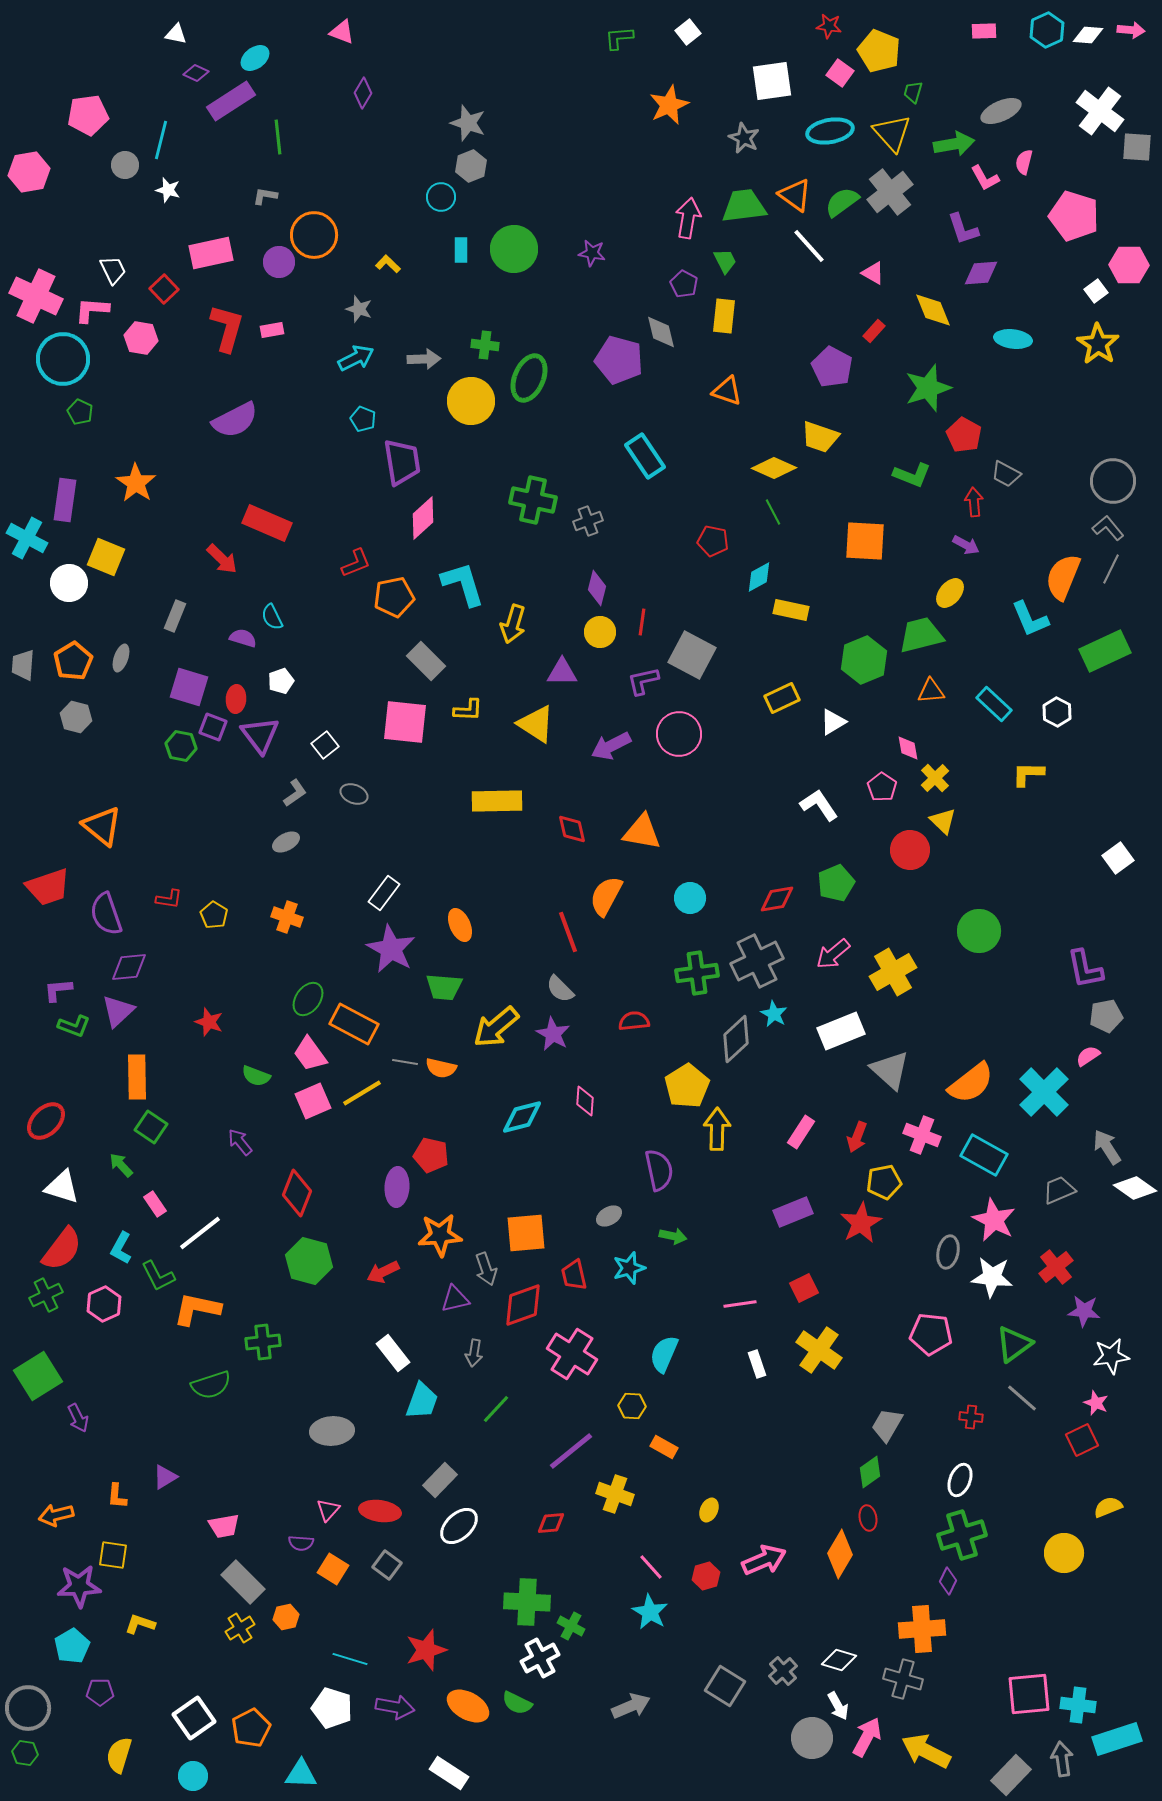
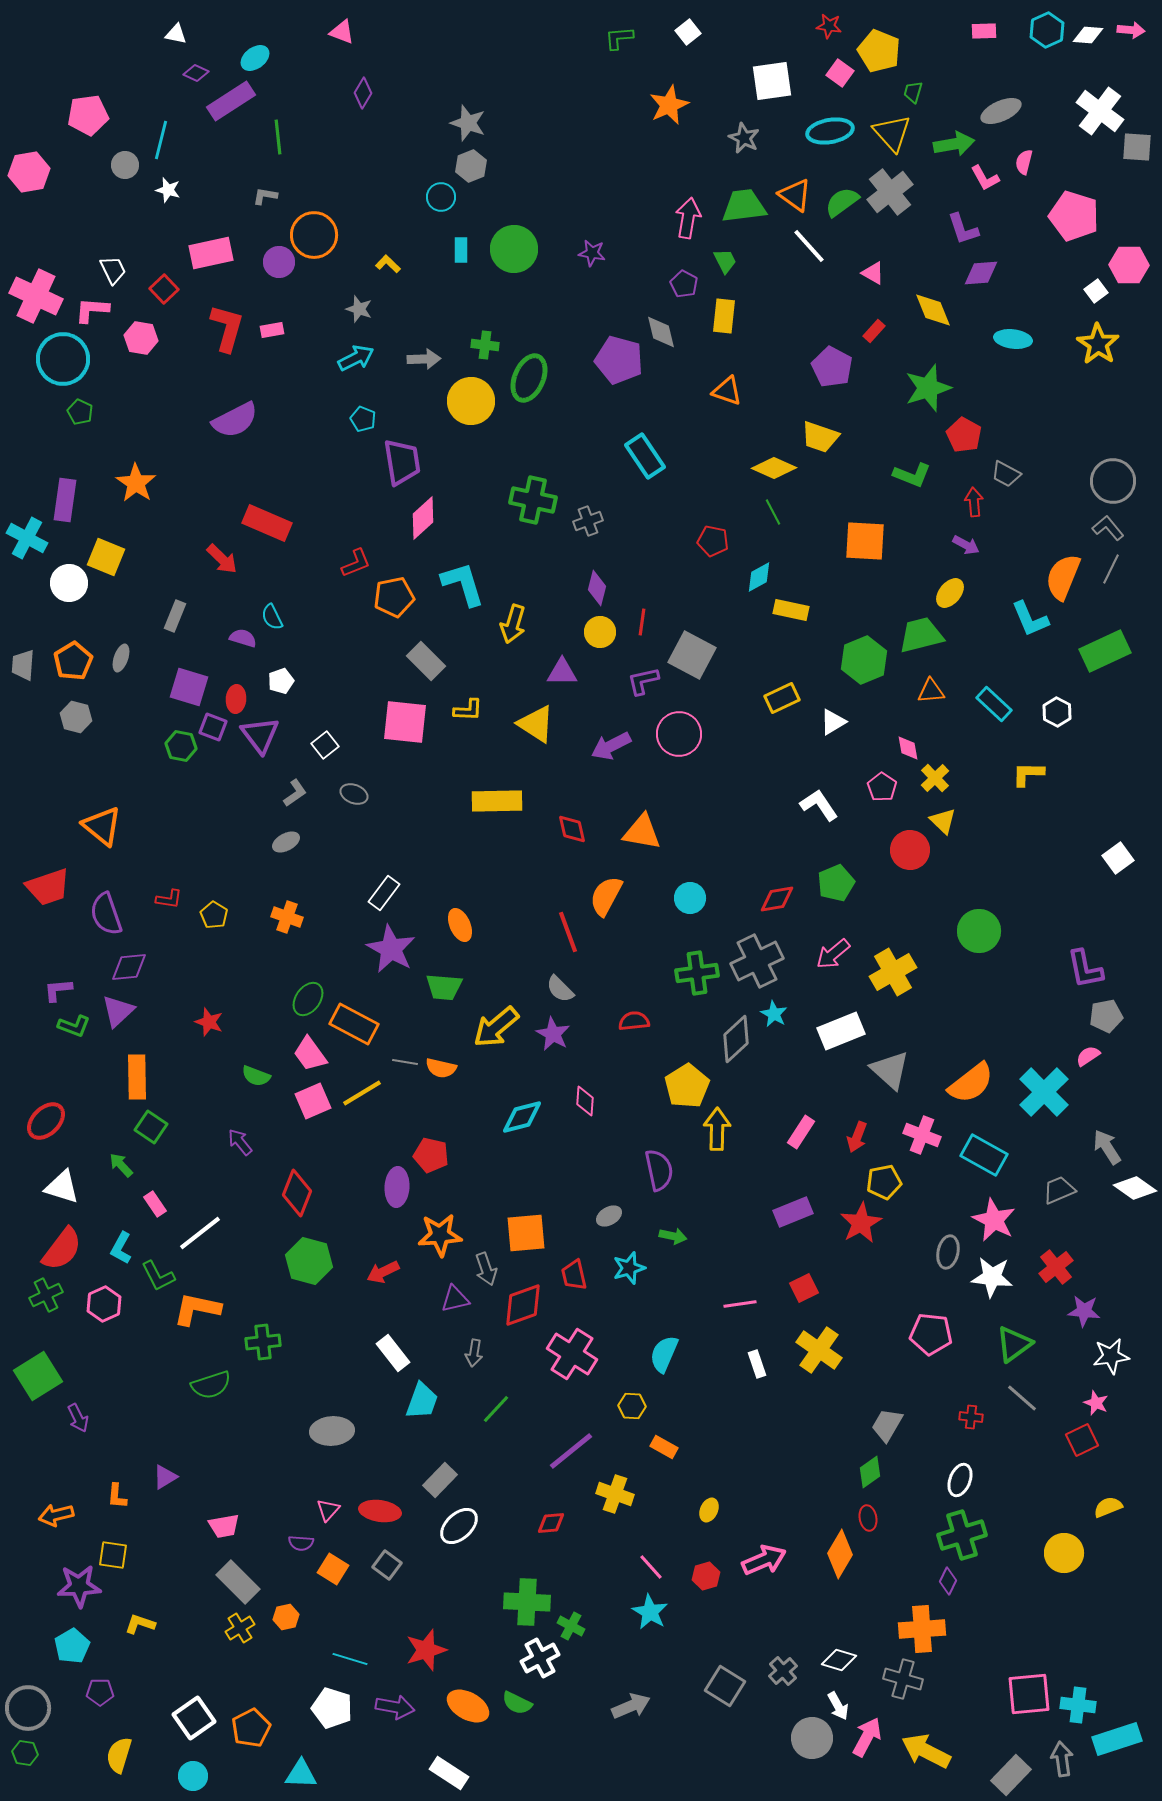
gray rectangle at (243, 1582): moved 5 px left
